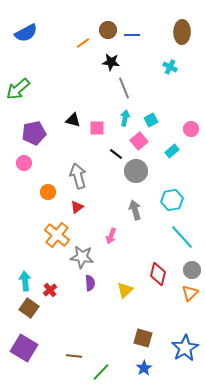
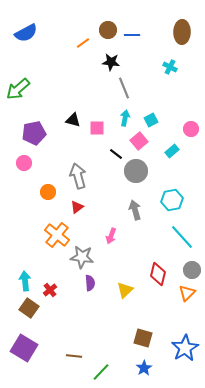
orange triangle at (190, 293): moved 3 px left
